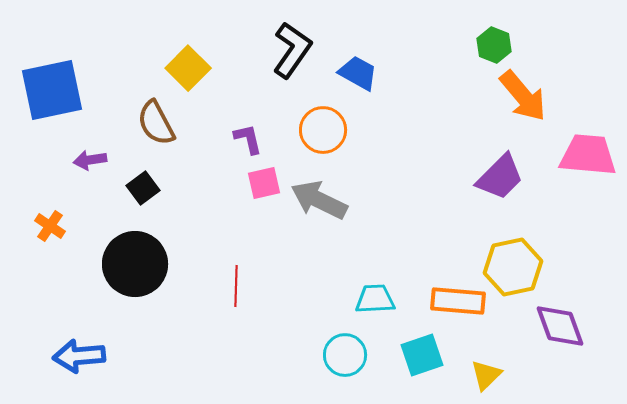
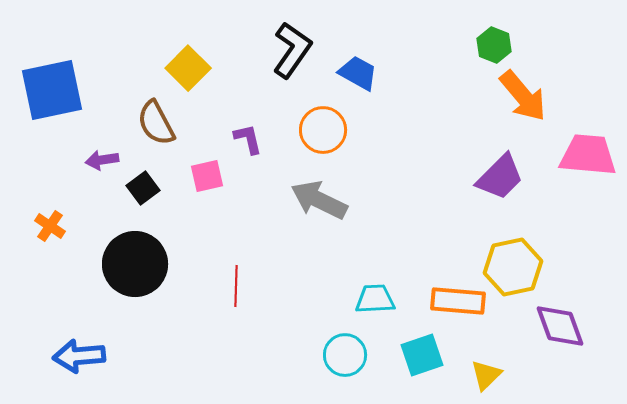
purple arrow: moved 12 px right
pink square: moved 57 px left, 7 px up
